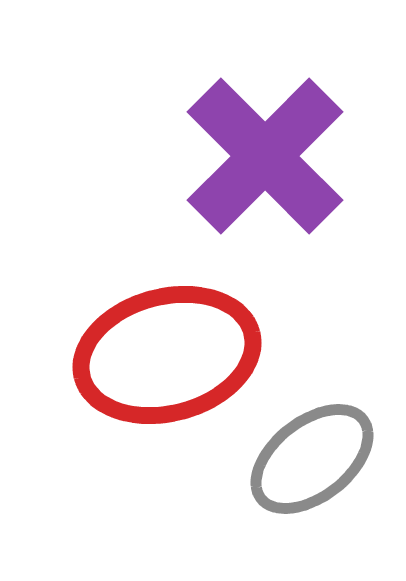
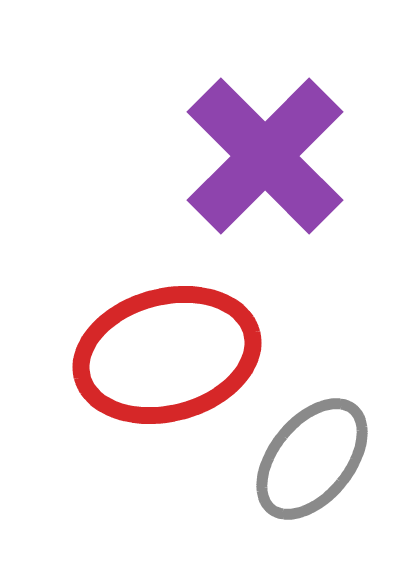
gray ellipse: rotated 13 degrees counterclockwise
